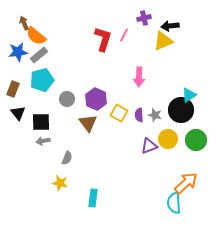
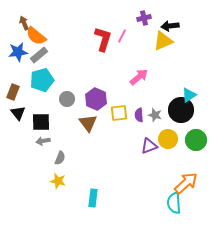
pink line: moved 2 px left, 1 px down
pink arrow: rotated 132 degrees counterclockwise
brown rectangle: moved 3 px down
yellow square: rotated 36 degrees counterclockwise
gray semicircle: moved 7 px left
yellow star: moved 2 px left, 2 px up
